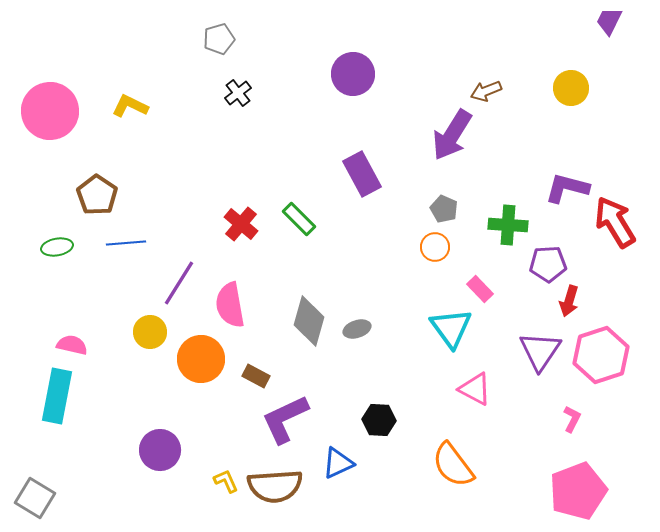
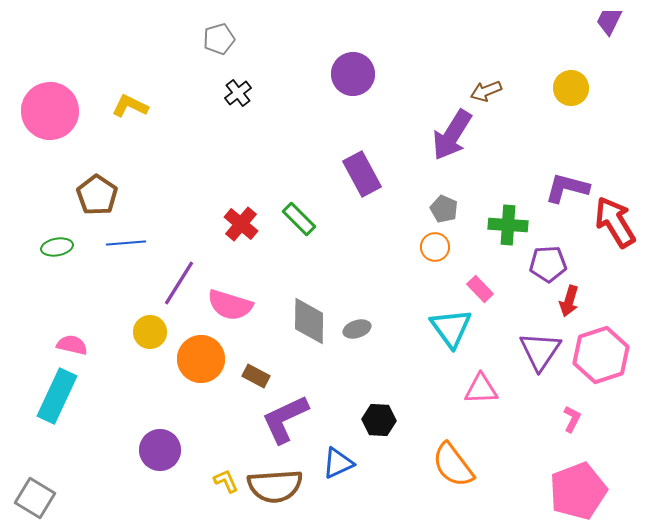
pink semicircle at (230, 305): rotated 63 degrees counterclockwise
gray diamond at (309, 321): rotated 15 degrees counterclockwise
pink triangle at (475, 389): moved 6 px right; rotated 30 degrees counterclockwise
cyan rectangle at (57, 396): rotated 14 degrees clockwise
